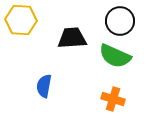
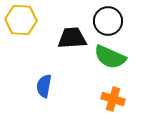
black circle: moved 12 px left
green semicircle: moved 5 px left, 1 px down
